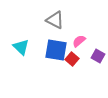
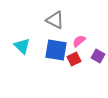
cyan triangle: moved 1 px right, 1 px up
red square: moved 2 px right; rotated 24 degrees clockwise
